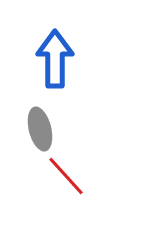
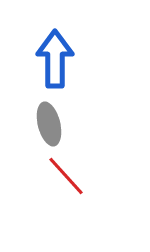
gray ellipse: moved 9 px right, 5 px up
